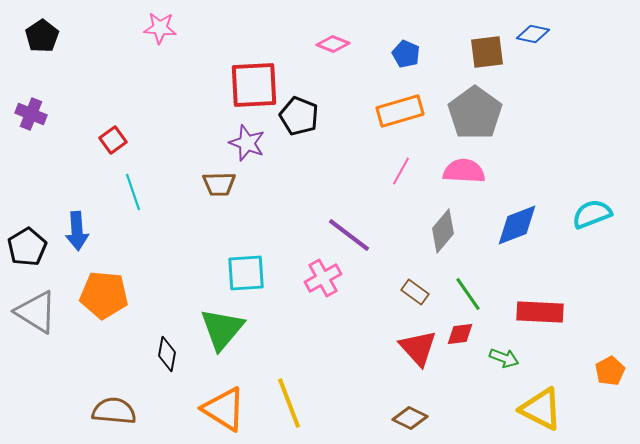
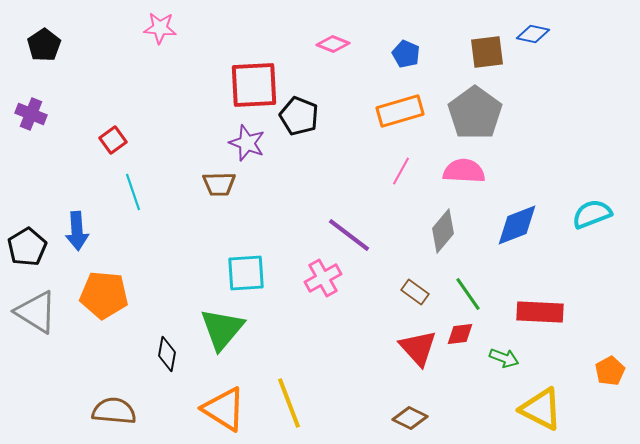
black pentagon at (42, 36): moved 2 px right, 9 px down
